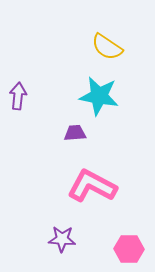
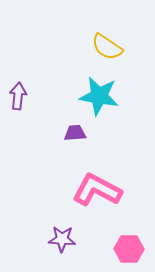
pink L-shape: moved 5 px right, 4 px down
